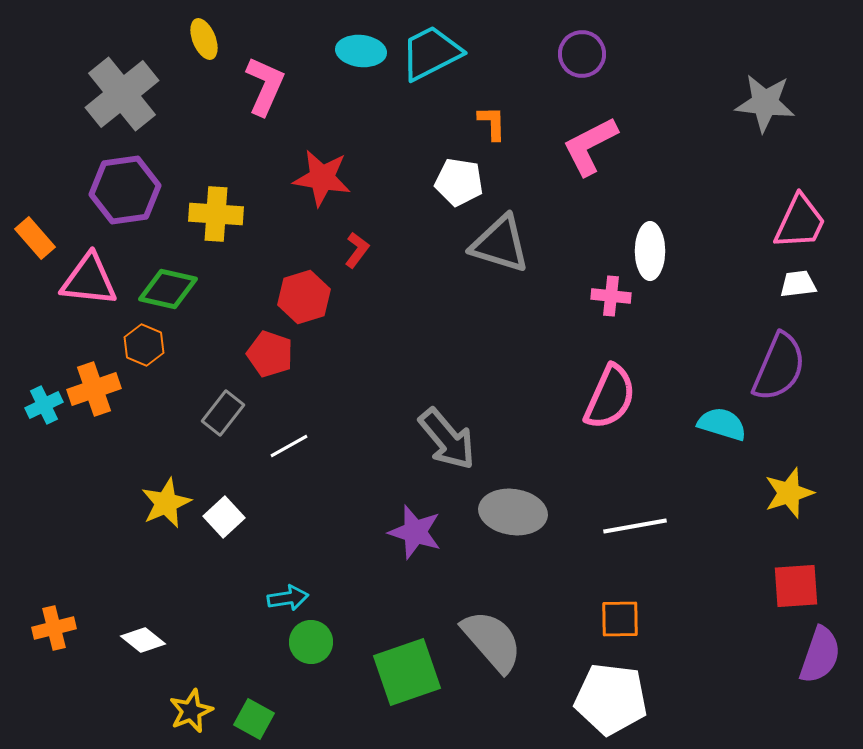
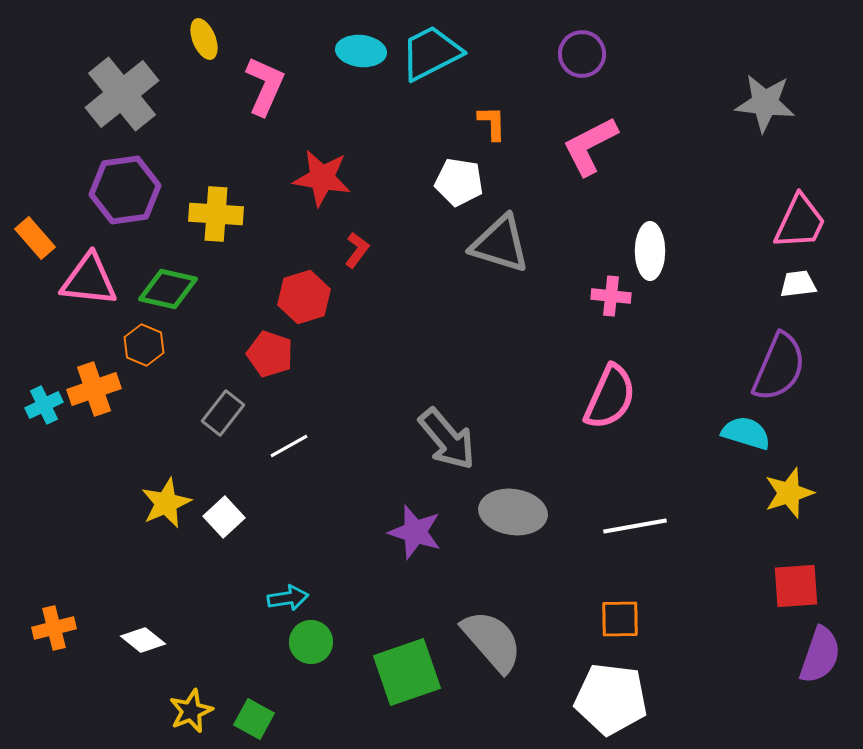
cyan semicircle at (722, 424): moved 24 px right, 9 px down
